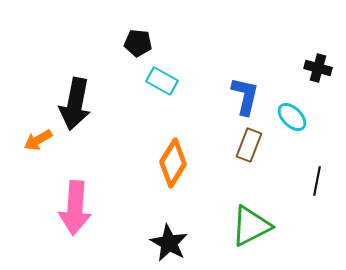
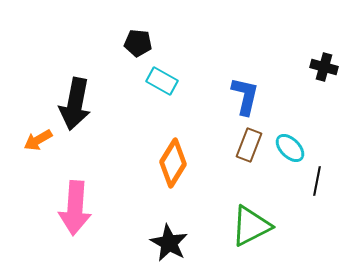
black cross: moved 6 px right, 1 px up
cyan ellipse: moved 2 px left, 31 px down
